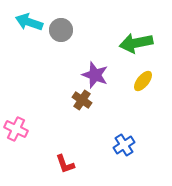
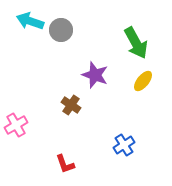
cyan arrow: moved 1 px right, 1 px up
green arrow: rotated 108 degrees counterclockwise
brown cross: moved 11 px left, 5 px down
pink cross: moved 4 px up; rotated 35 degrees clockwise
